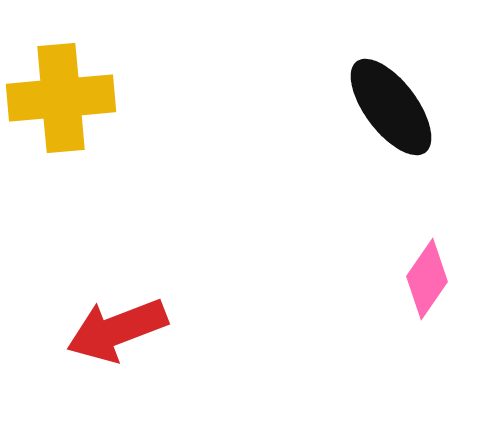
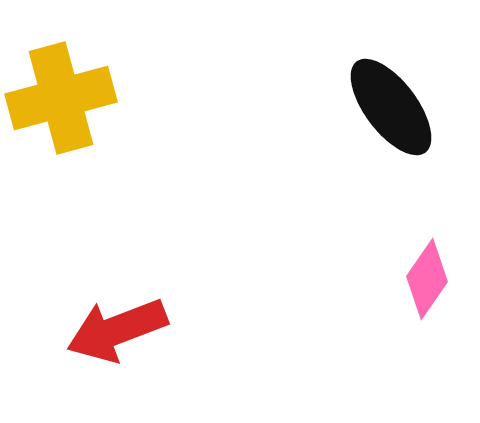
yellow cross: rotated 10 degrees counterclockwise
